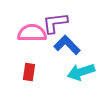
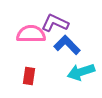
purple L-shape: rotated 32 degrees clockwise
pink semicircle: moved 1 px left, 1 px down
red rectangle: moved 4 px down
